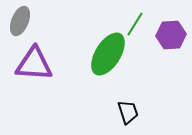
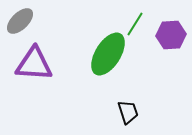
gray ellipse: rotated 24 degrees clockwise
